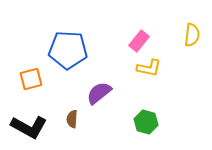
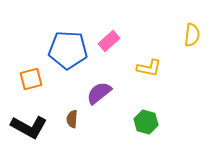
pink rectangle: moved 30 px left; rotated 10 degrees clockwise
